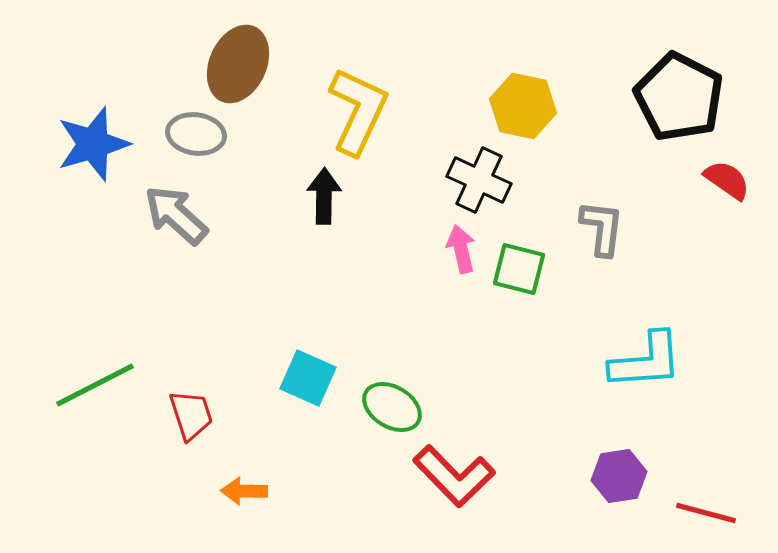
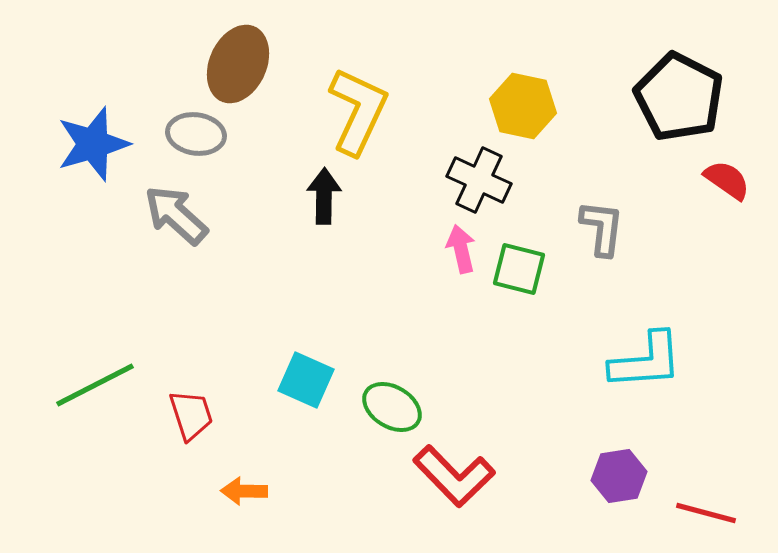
cyan square: moved 2 px left, 2 px down
